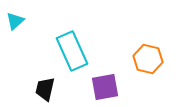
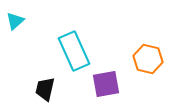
cyan rectangle: moved 2 px right
purple square: moved 1 px right, 3 px up
